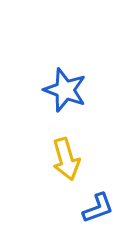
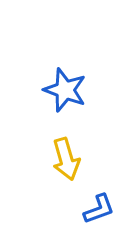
blue L-shape: moved 1 px right, 1 px down
